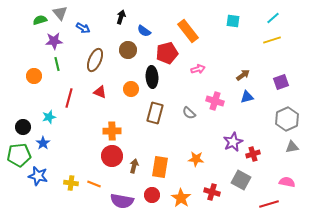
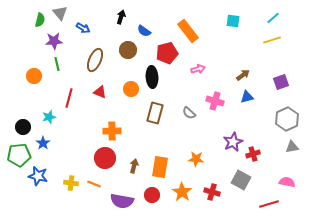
green semicircle at (40, 20): rotated 120 degrees clockwise
red circle at (112, 156): moved 7 px left, 2 px down
orange star at (181, 198): moved 1 px right, 6 px up
